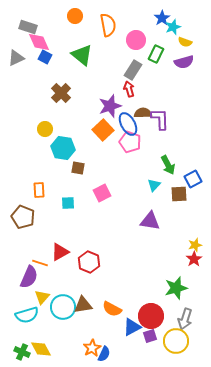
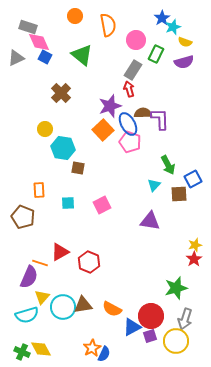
pink square at (102, 193): moved 12 px down
